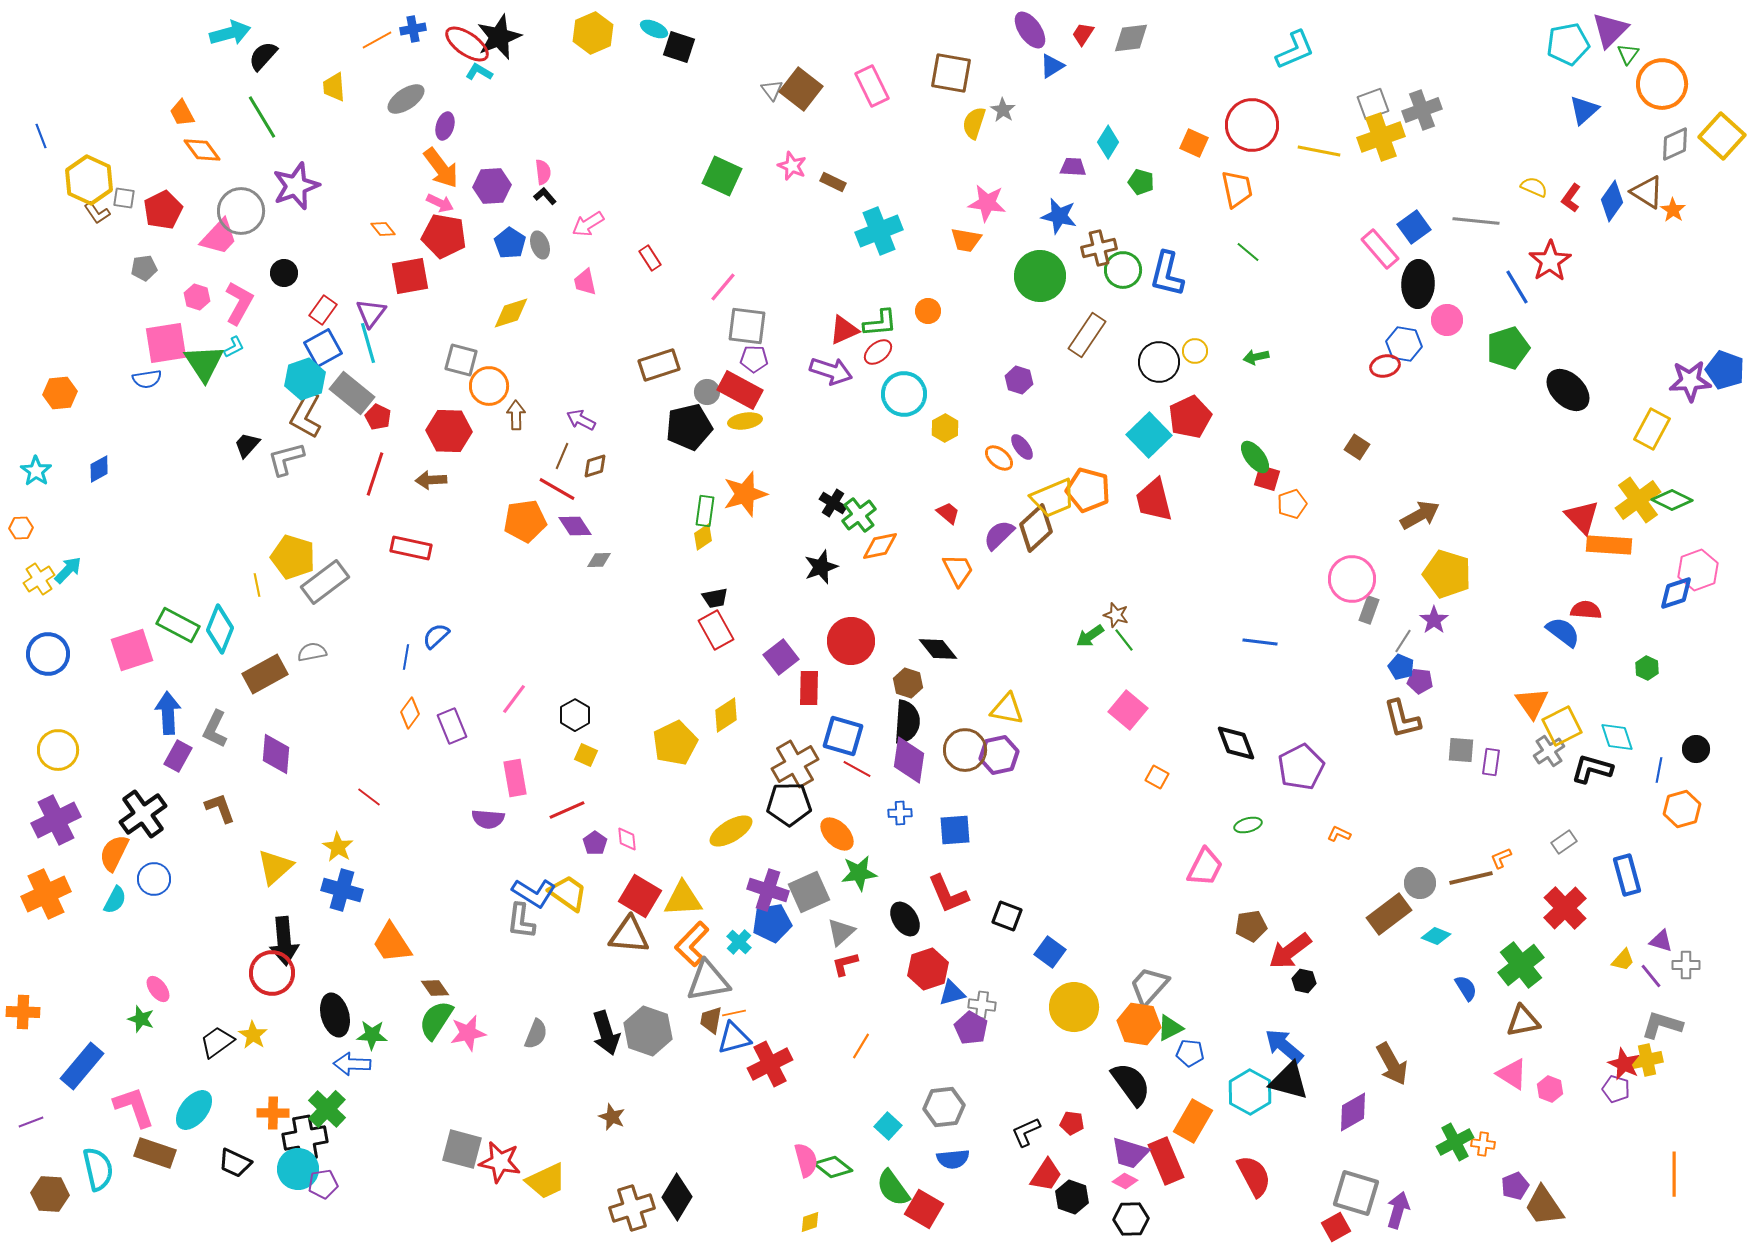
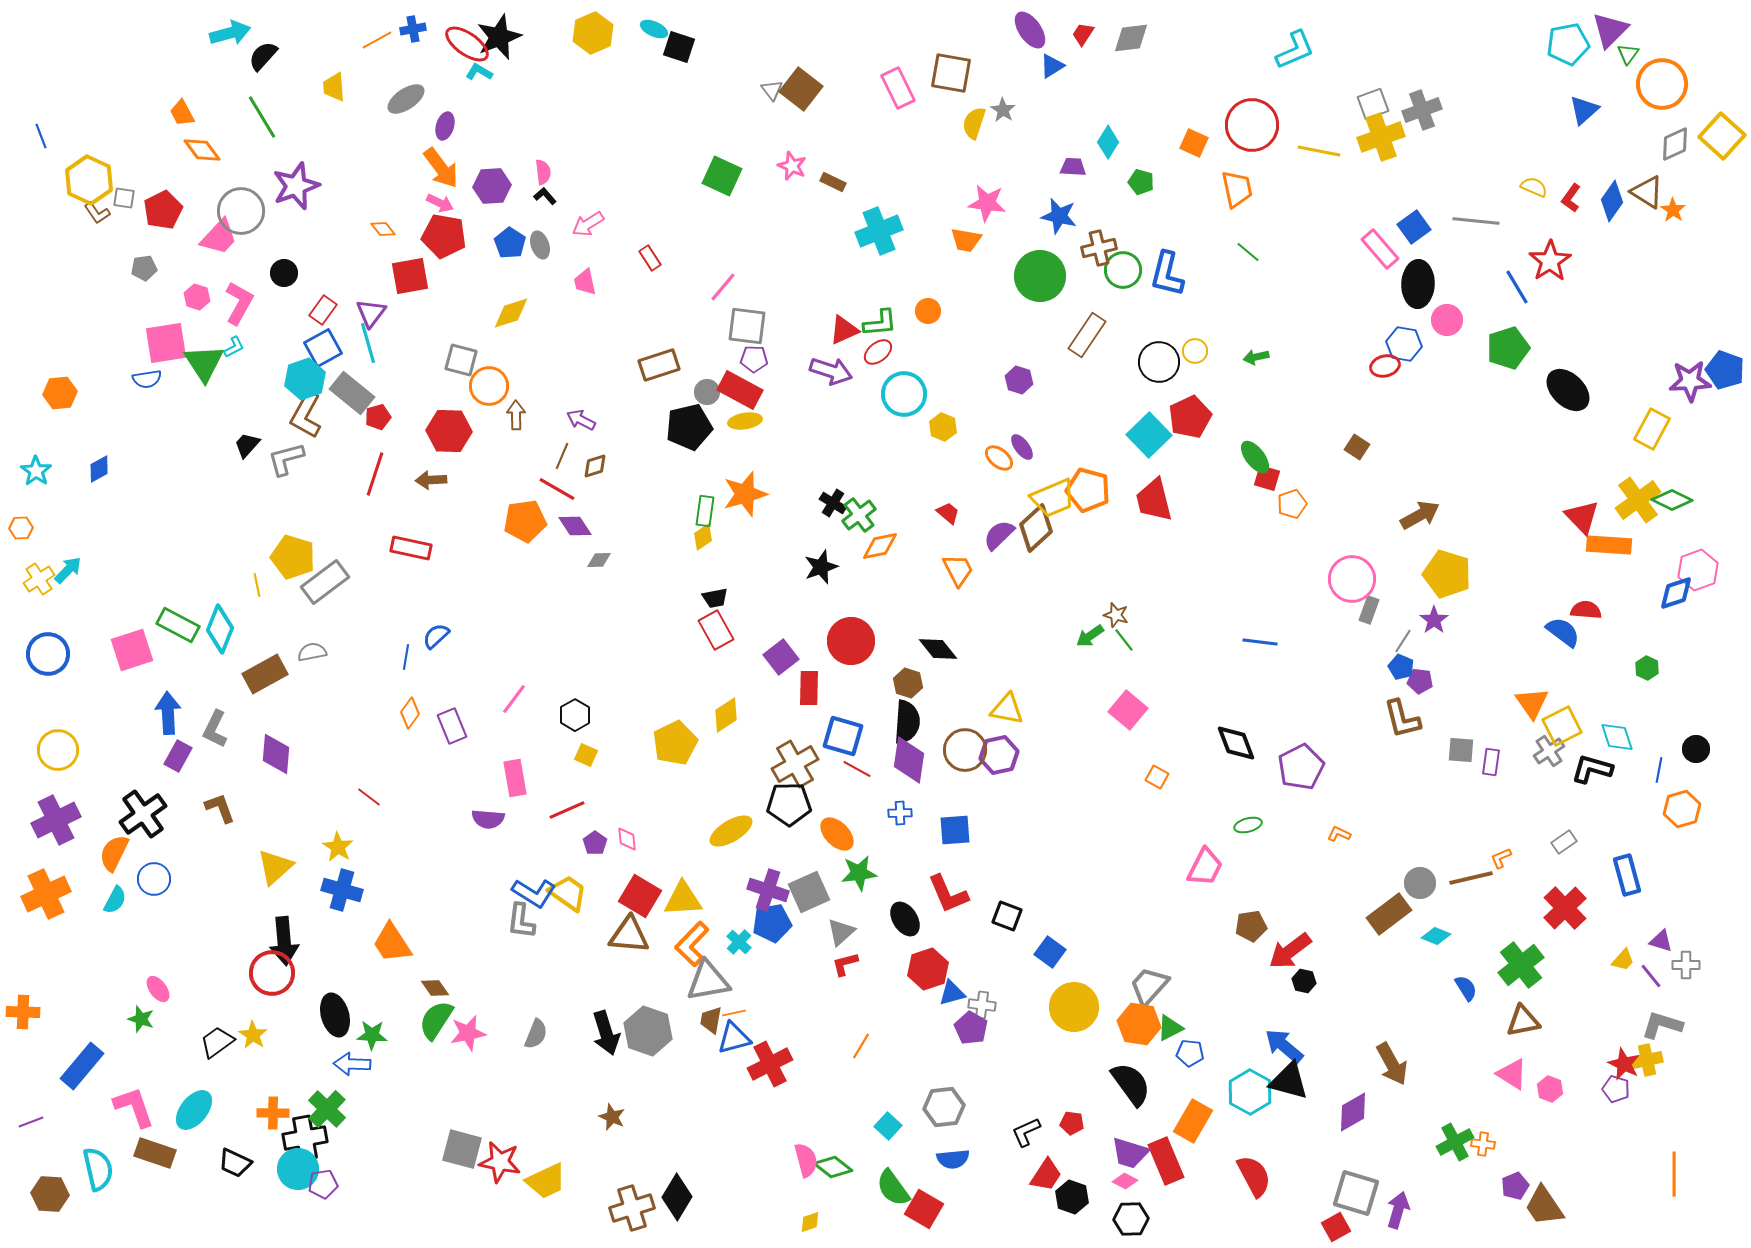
pink rectangle at (872, 86): moved 26 px right, 2 px down
red pentagon at (378, 417): rotated 30 degrees clockwise
yellow hexagon at (945, 428): moved 2 px left, 1 px up; rotated 8 degrees counterclockwise
